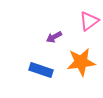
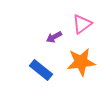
pink triangle: moved 7 px left, 3 px down
blue rectangle: rotated 20 degrees clockwise
